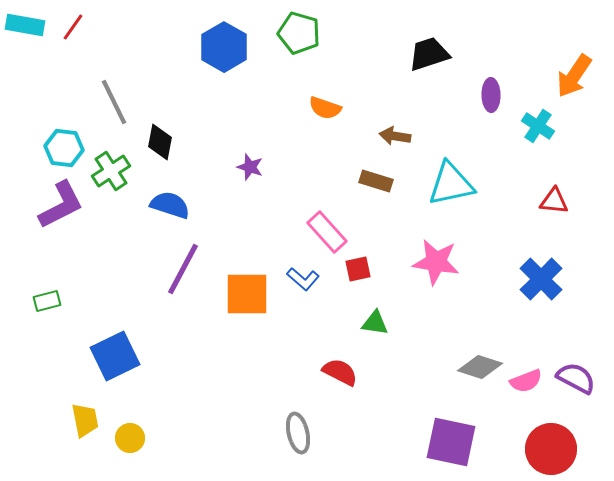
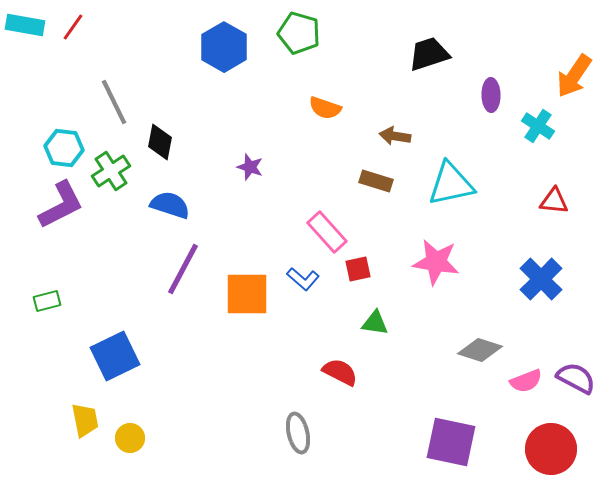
gray diamond: moved 17 px up
